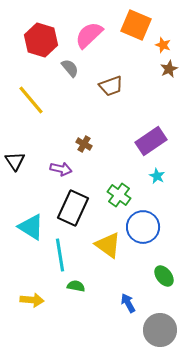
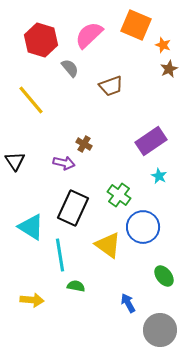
purple arrow: moved 3 px right, 6 px up
cyan star: moved 2 px right
